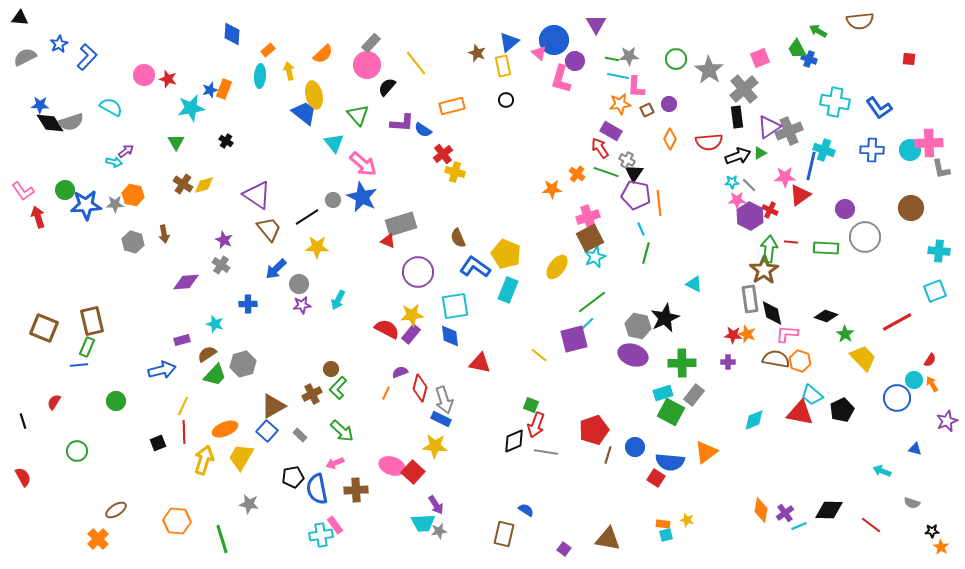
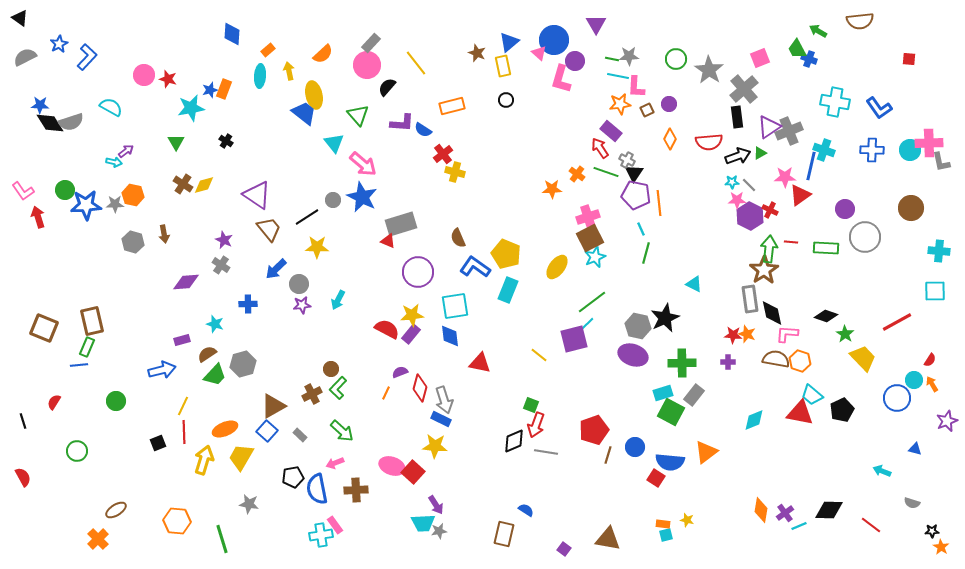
black triangle at (20, 18): rotated 30 degrees clockwise
purple rectangle at (611, 131): rotated 10 degrees clockwise
gray L-shape at (941, 169): moved 7 px up
cyan square at (935, 291): rotated 20 degrees clockwise
